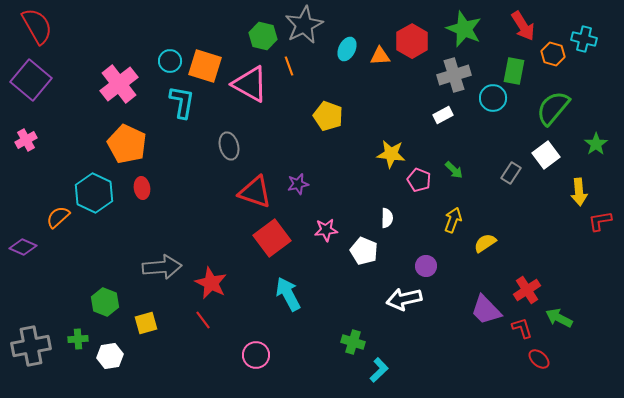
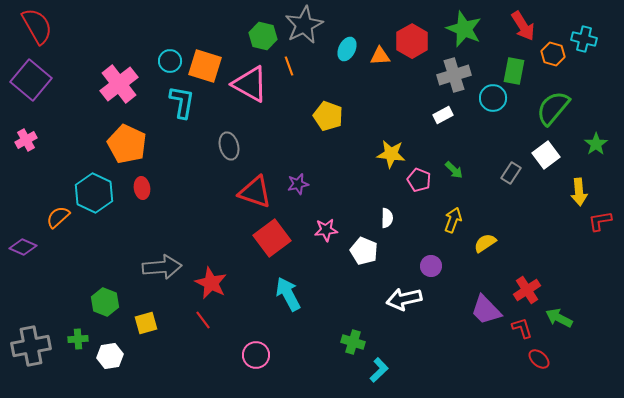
purple circle at (426, 266): moved 5 px right
